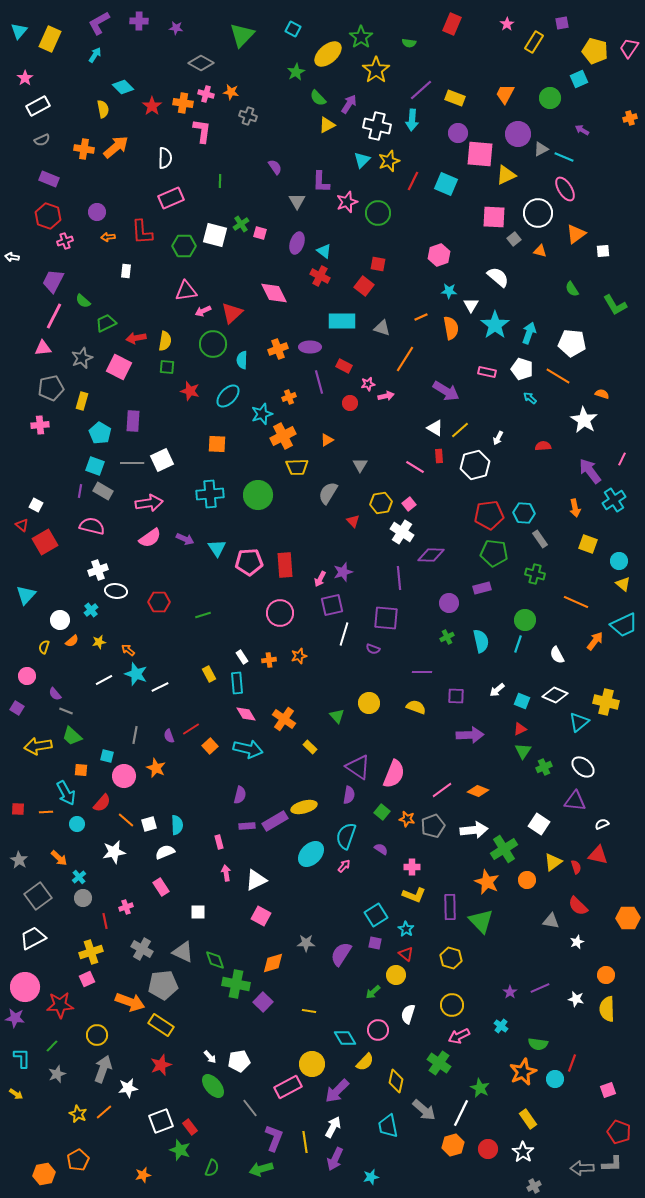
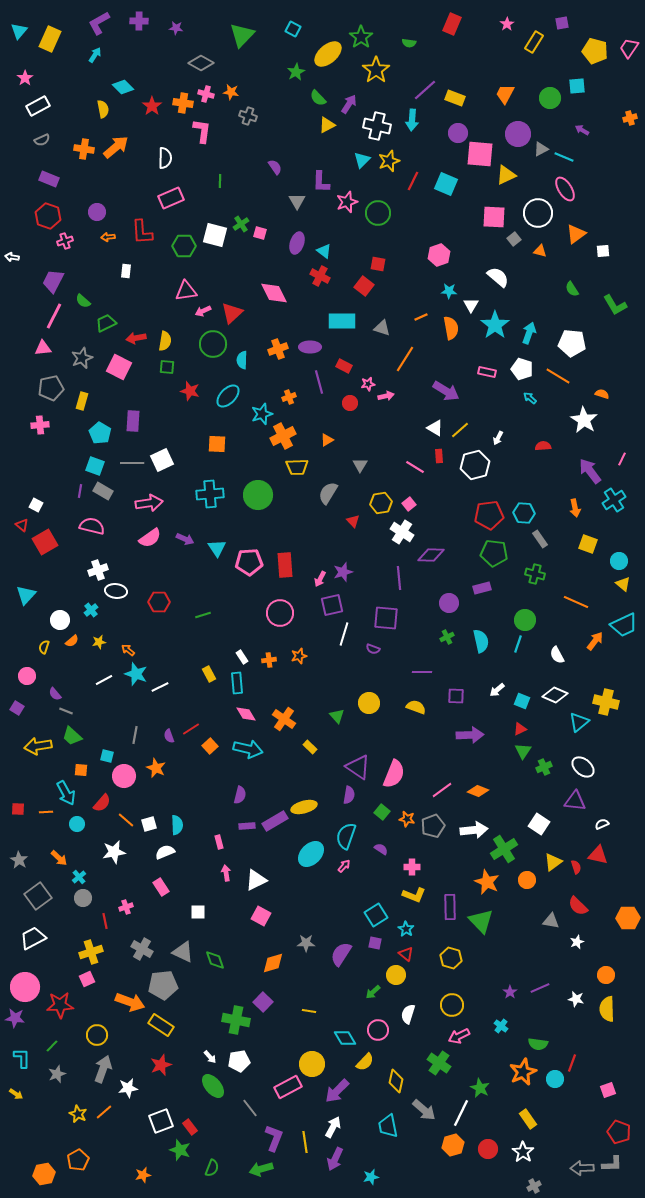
cyan square at (579, 79): moved 2 px left, 7 px down; rotated 18 degrees clockwise
purple line at (421, 90): moved 4 px right
green cross at (236, 984): moved 36 px down
